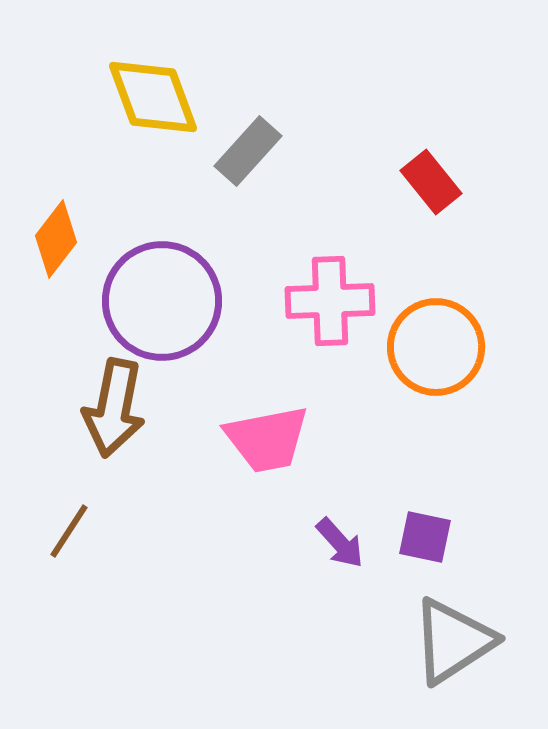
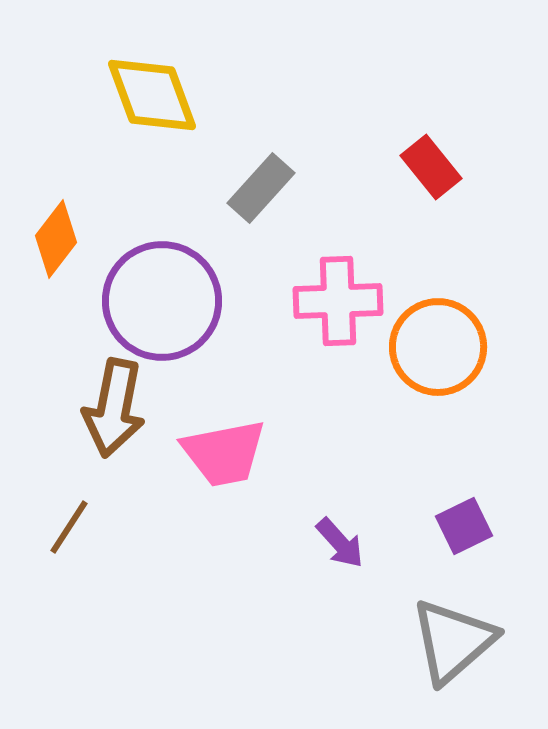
yellow diamond: moved 1 px left, 2 px up
gray rectangle: moved 13 px right, 37 px down
red rectangle: moved 15 px up
pink cross: moved 8 px right
orange circle: moved 2 px right
pink trapezoid: moved 43 px left, 14 px down
brown line: moved 4 px up
purple square: moved 39 px right, 11 px up; rotated 38 degrees counterclockwise
gray triangle: rotated 8 degrees counterclockwise
